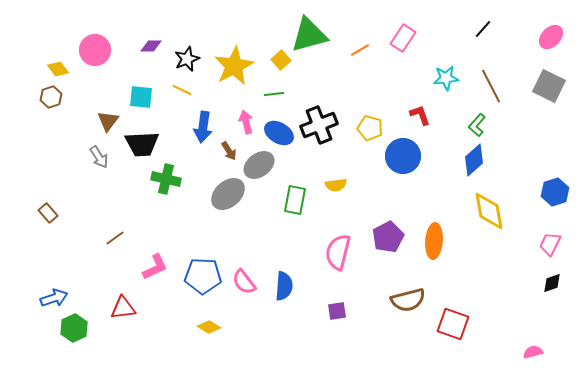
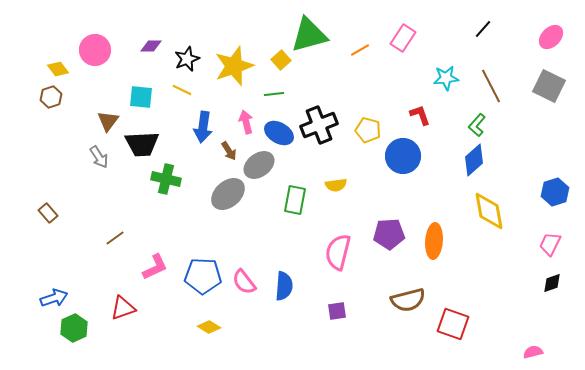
yellow star at (234, 66): rotated 9 degrees clockwise
yellow pentagon at (370, 128): moved 2 px left, 2 px down
purple pentagon at (388, 237): moved 1 px right, 3 px up; rotated 24 degrees clockwise
red triangle at (123, 308): rotated 12 degrees counterclockwise
